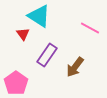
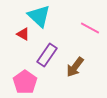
cyan triangle: rotated 10 degrees clockwise
red triangle: rotated 24 degrees counterclockwise
pink pentagon: moved 9 px right, 1 px up
